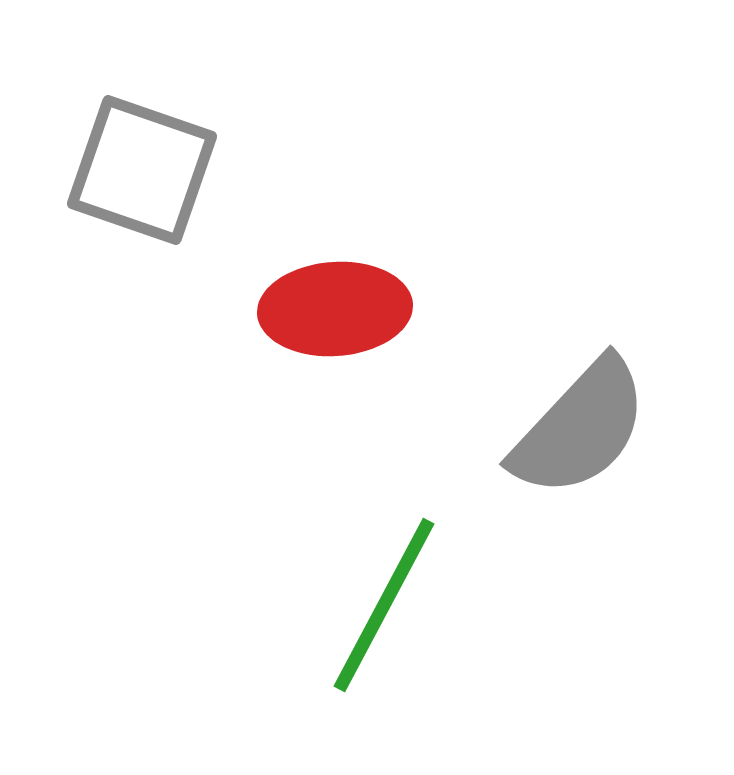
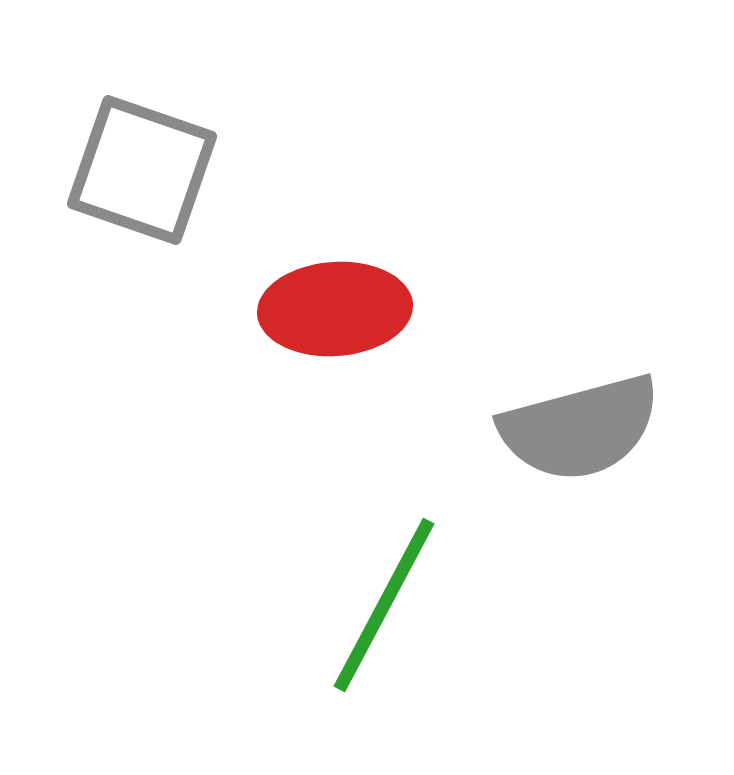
gray semicircle: rotated 32 degrees clockwise
